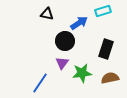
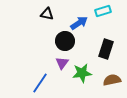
brown semicircle: moved 2 px right, 2 px down
